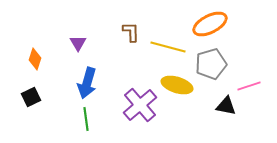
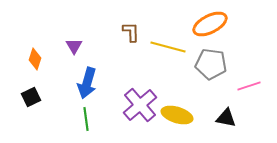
purple triangle: moved 4 px left, 3 px down
gray pentagon: rotated 24 degrees clockwise
yellow ellipse: moved 30 px down
black triangle: moved 12 px down
